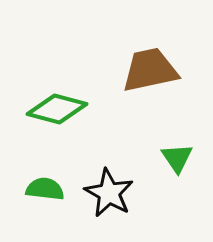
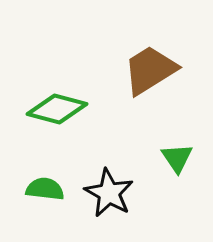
brown trapezoid: rotated 20 degrees counterclockwise
